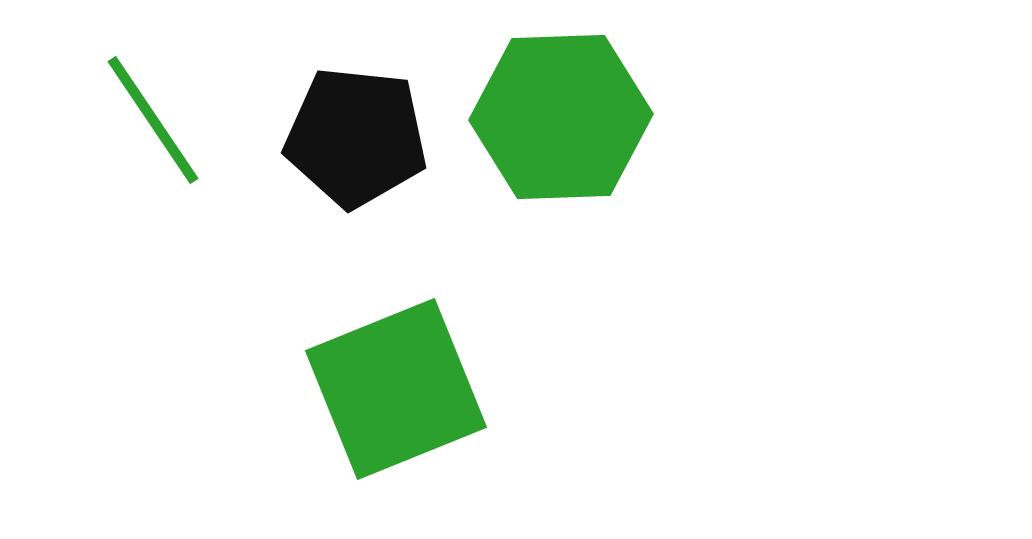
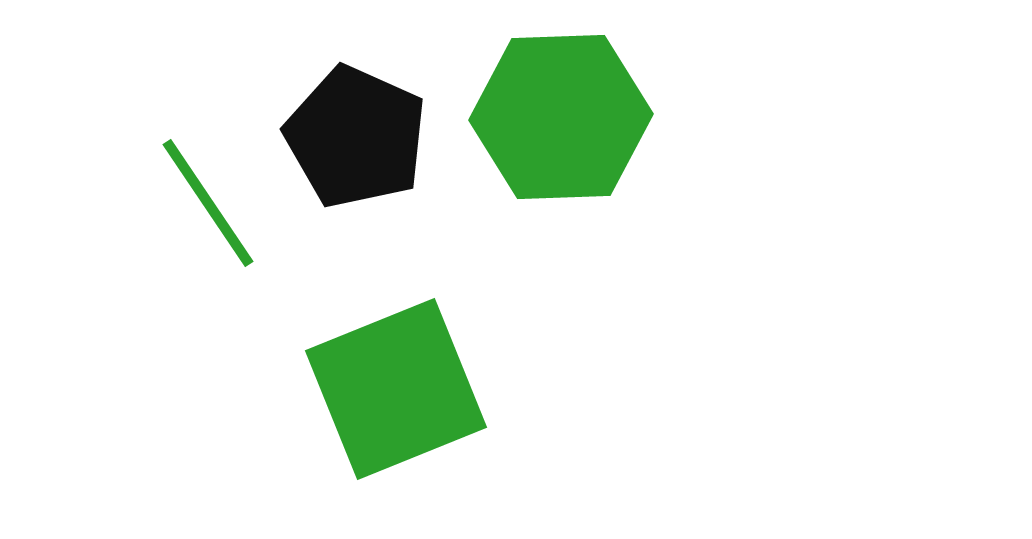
green line: moved 55 px right, 83 px down
black pentagon: rotated 18 degrees clockwise
